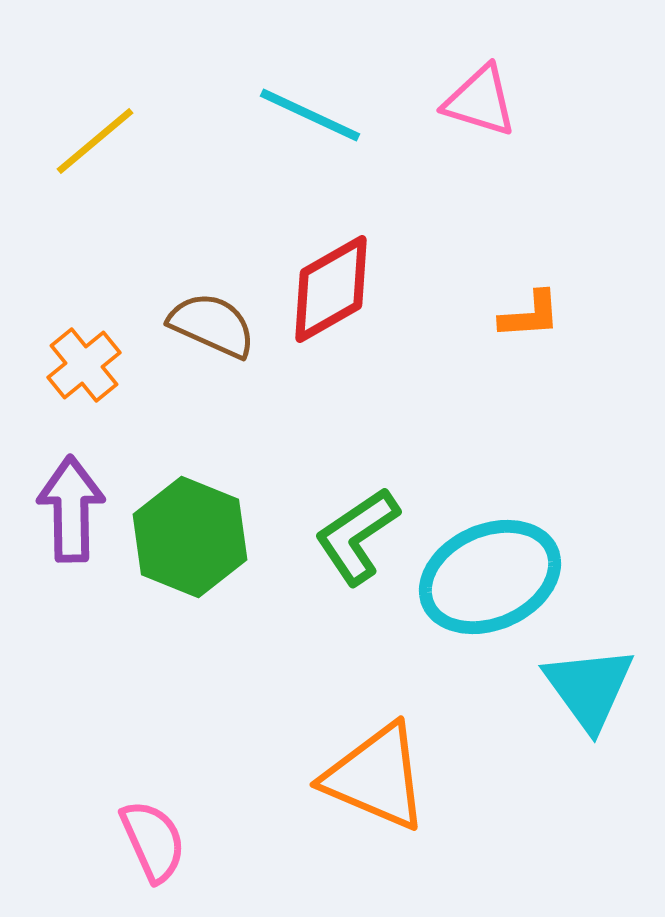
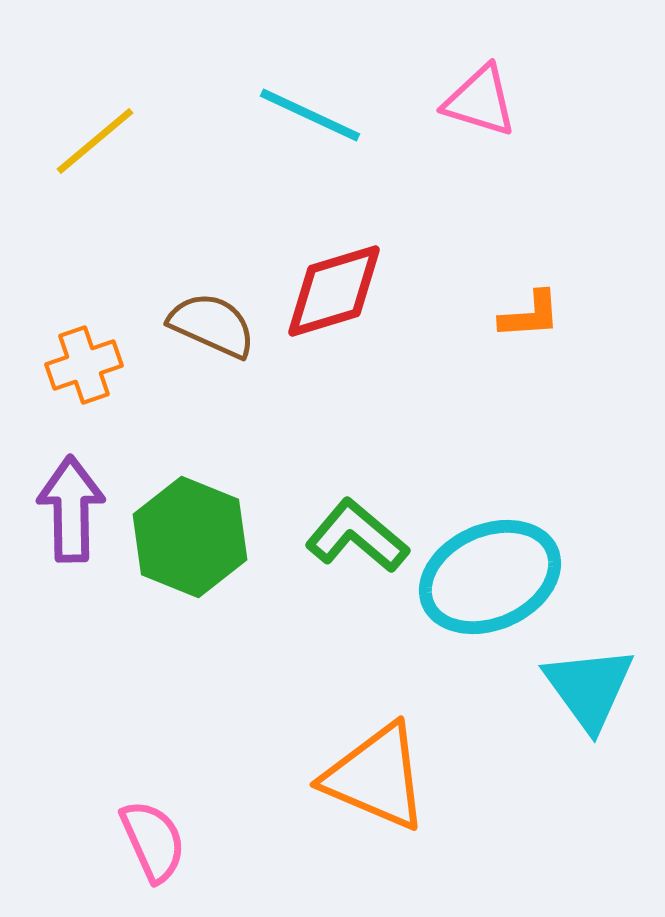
red diamond: moved 3 px right, 2 px down; rotated 13 degrees clockwise
orange cross: rotated 20 degrees clockwise
green L-shape: rotated 74 degrees clockwise
